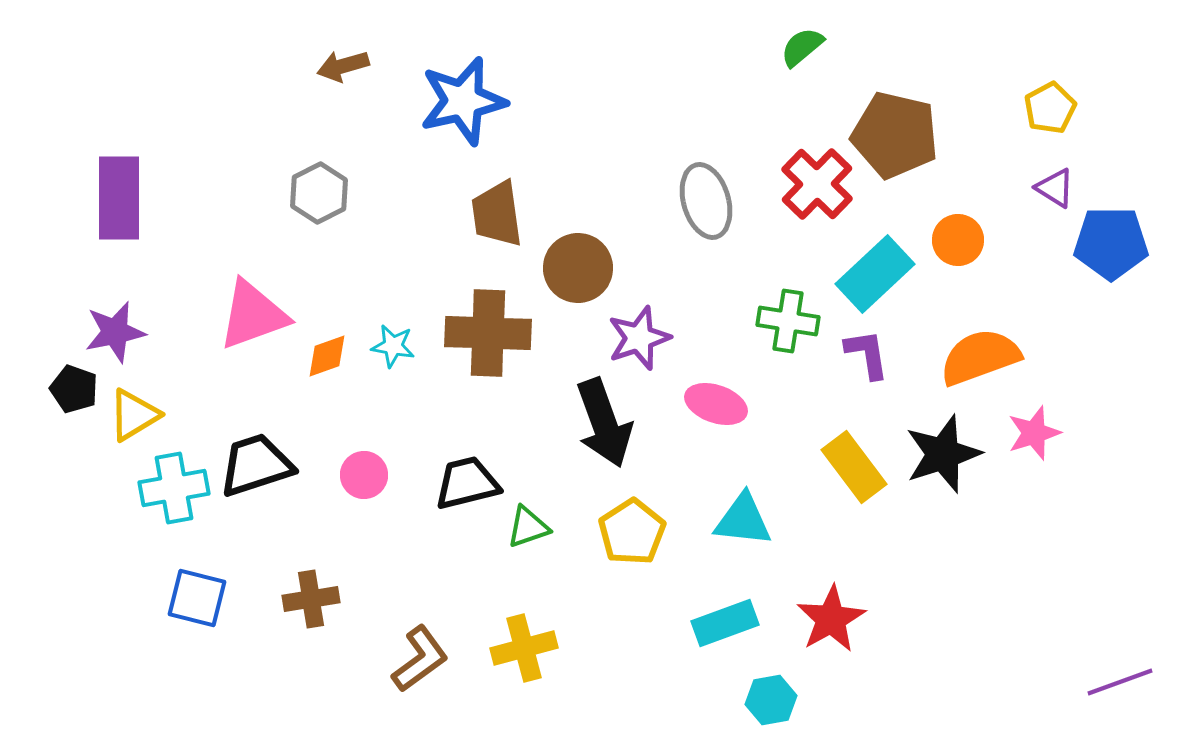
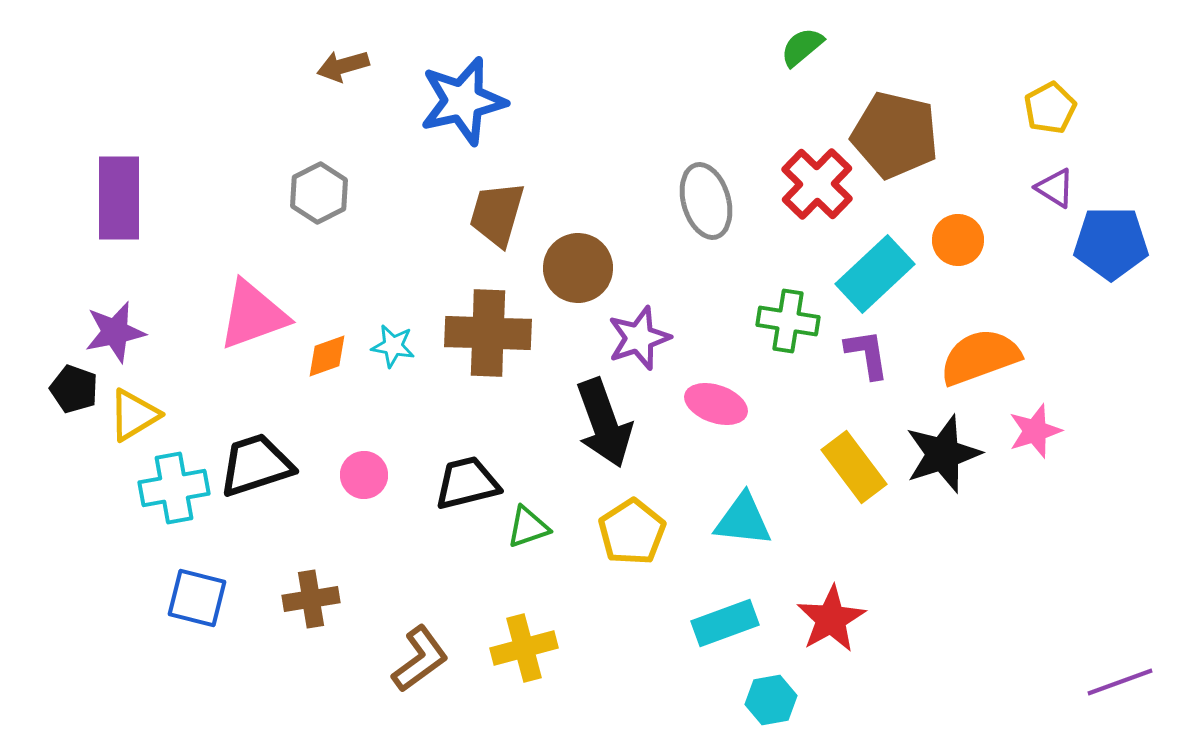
brown trapezoid at (497, 214): rotated 24 degrees clockwise
pink star at (1034, 433): moved 1 px right, 2 px up
